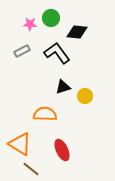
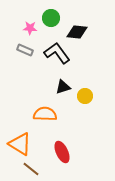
pink star: moved 4 px down
gray rectangle: moved 3 px right, 1 px up; rotated 49 degrees clockwise
red ellipse: moved 2 px down
